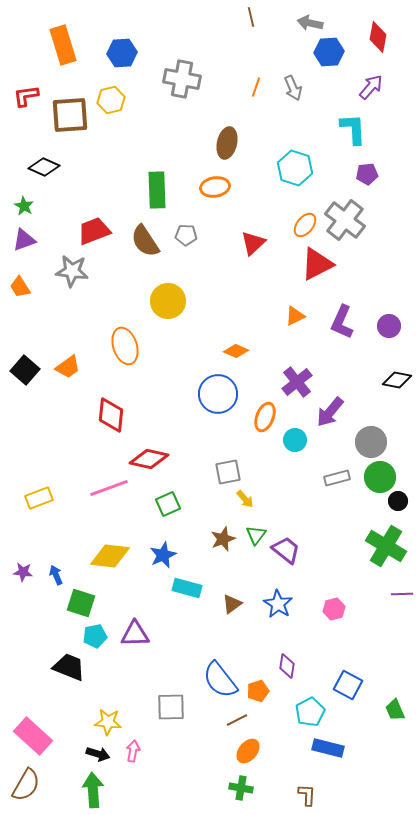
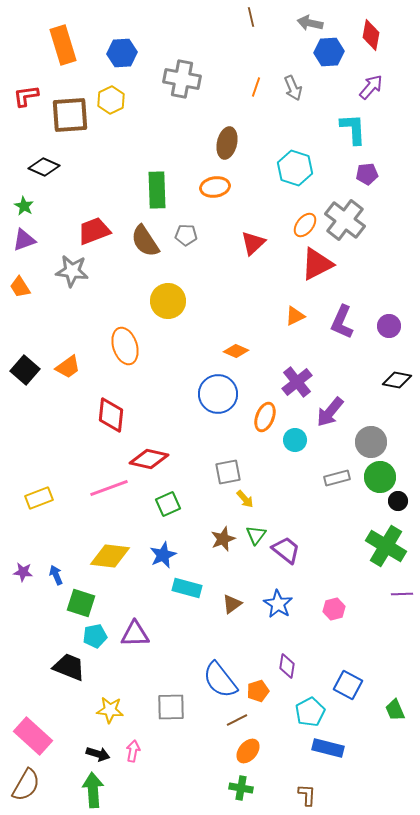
red diamond at (378, 37): moved 7 px left, 2 px up
yellow hexagon at (111, 100): rotated 12 degrees counterclockwise
yellow star at (108, 722): moved 2 px right, 12 px up
